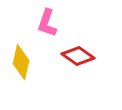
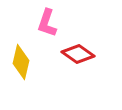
red diamond: moved 2 px up
